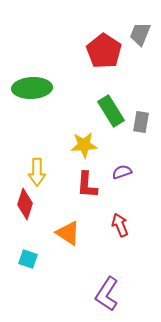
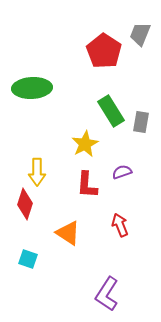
yellow star: moved 1 px right, 1 px up; rotated 24 degrees counterclockwise
